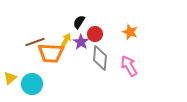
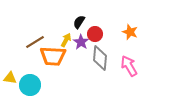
brown line: rotated 12 degrees counterclockwise
orange trapezoid: moved 2 px right, 3 px down
yellow triangle: rotated 48 degrees clockwise
cyan circle: moved 2 px left, 1 px down
